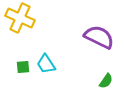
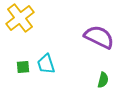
yellow cross: rotated 28 degrees clockwise
cyan trapezoid: rotated 15 degrees clockwise
green semicircle: moved 3 px left, 1 px up; rotated 21 degrees counterclockwise
